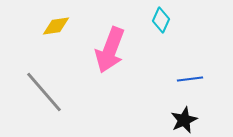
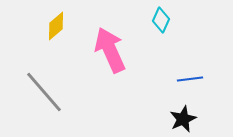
yellow diamond: rotated 32 degrees counterclockwise
pink arrow: rotated 135 degrees clockwise
black star: moved 1 px left, 1 px up
